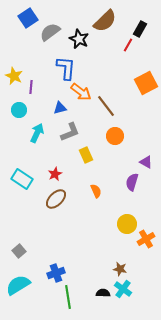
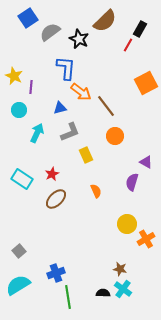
red star: moved 3 px left
